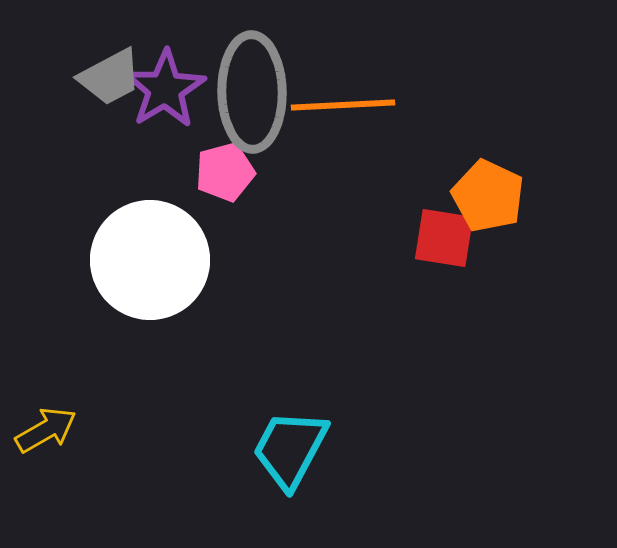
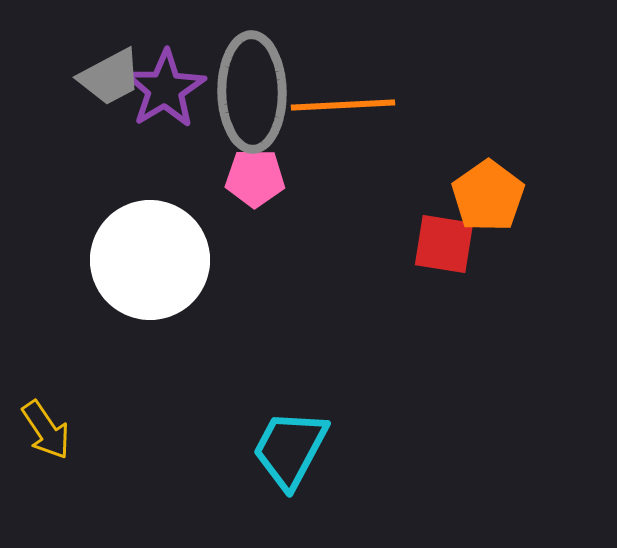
pink pentagon: moved 30 px right, 6 px down; rotated 16 degrees clockwise
orange pentagon: rotated 12 degrees clockwise
red square: moved 6 px down
yellow arrow: rotated 86 degrees clockwise
